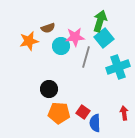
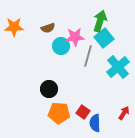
orange star: moved 15 px left, 14 px up; rotated 12 degrees clockwise
gray line: moved 2 px right, 1 px up
cyan cross: rotated 20 degrees counterclockwise
red arrow: rotated 40 degrees clockwise
